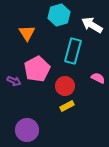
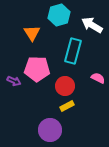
orange triangle: moved 5 px right
pink pentagon: rotated 30 degrees clockwise
purple circle: moved 23 px right
